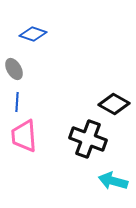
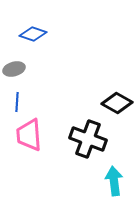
gray ellipse: rotated 75 degrees counterclockwise
black diamond: moved 3 px right, 1 px up
pink trapezoid: moved 5 px right, 1 px up
cyan arrow: moved 1 px right; rotated 68 degrees clockwise
